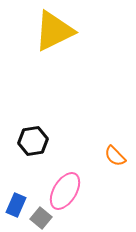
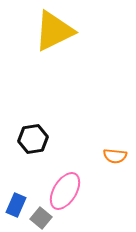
black hexagon: moved 2 px up
orange semicircle: rotated 40 degrees counterclockwise
